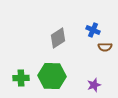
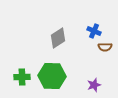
blue cross: moved 1 px right, 1 px down
green cross: moved 1 px right, 1 px up
